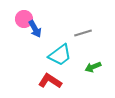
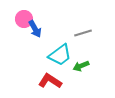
green arrow: moved 12 px left, 1 px up
